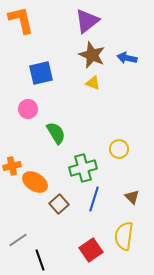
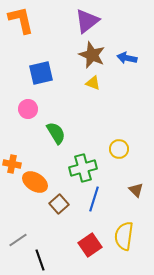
orange cross: moved 2 px up; rotated 24 degrees clockwise
brown triangle: moved 4 px right, 7 px up
red square: moved 1 px left, 5 px up
